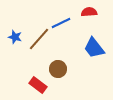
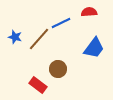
blue trapezoid: rotated 105 degrees counterclockwise
